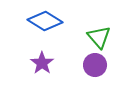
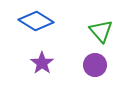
blue diamond: moved 9 px left
green triangle: moved 2 px right, 6 px up
